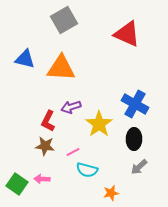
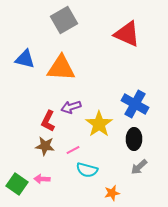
pink line: moved 2 px up
orange star: moved 1 px right
